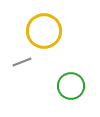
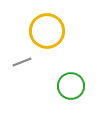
yellow circle: moved 3 px right
